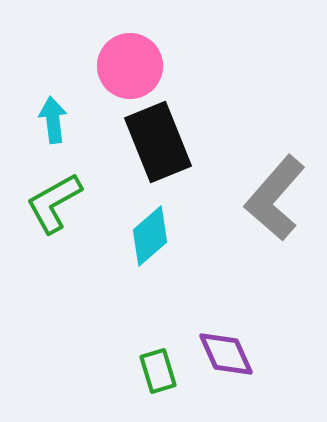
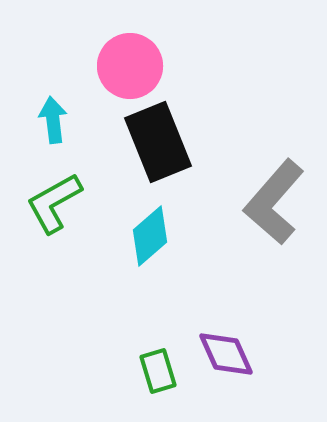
gray L-shape: moved 1 px left, 4 px down
